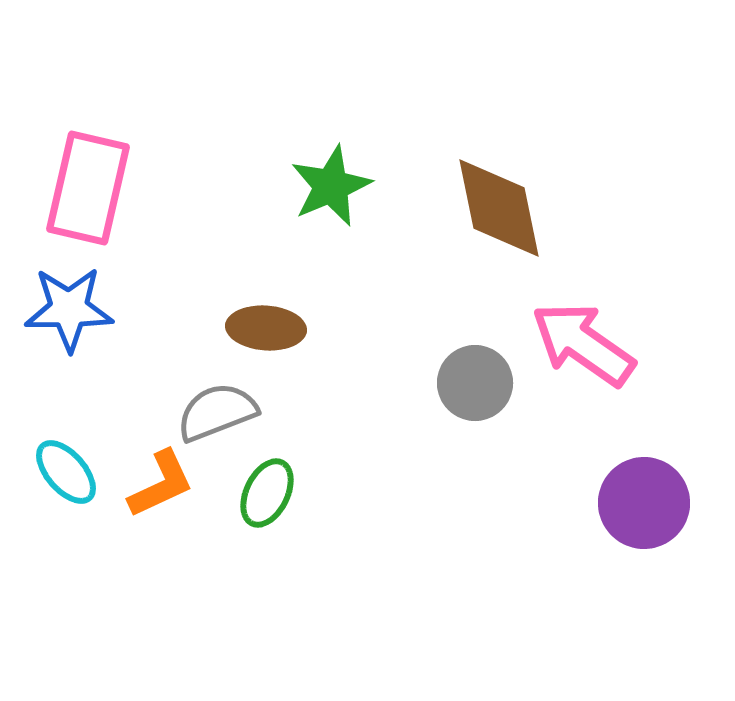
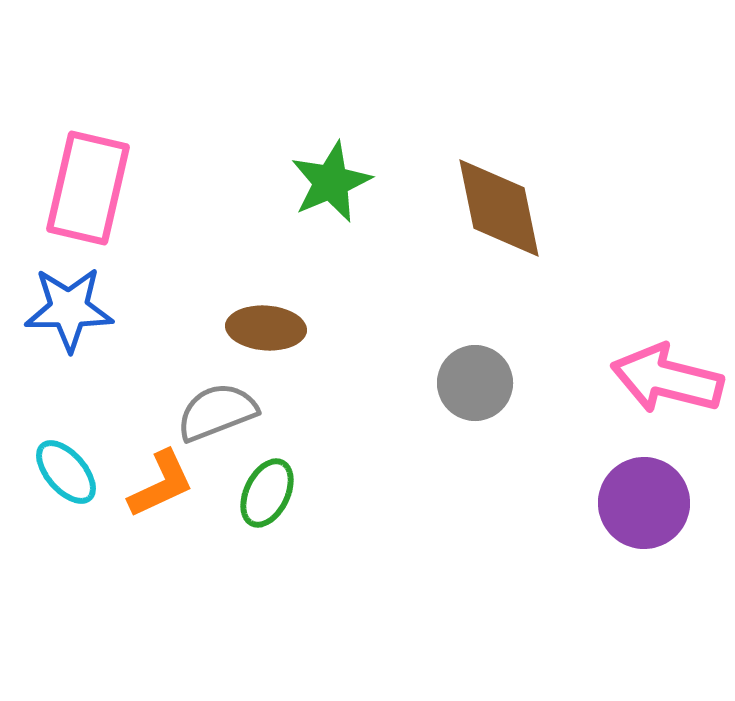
green star: moved 4 px up
pink arrow: moved 84 px right, 35 px down; rotated 21 degrees counterclockwise
